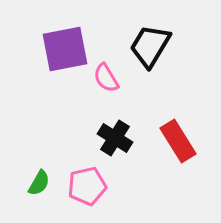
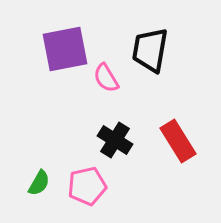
black trapezoid: moved 4 px down; rotated 21 degrees counterclockwise
black cross: moved 2 px down
